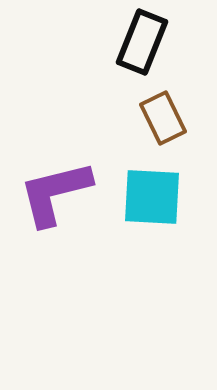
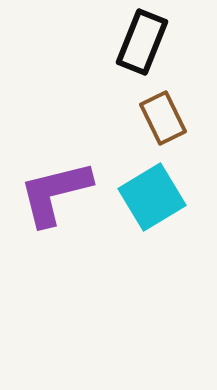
cyan square: rotated 34 degrees counterclockwise
